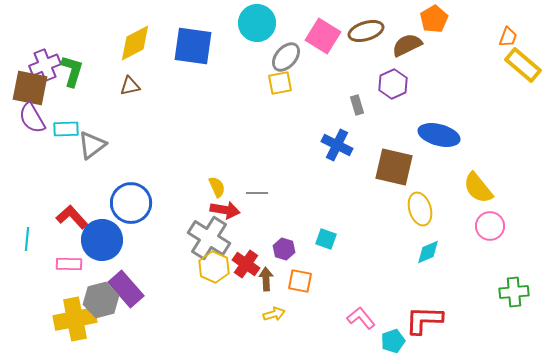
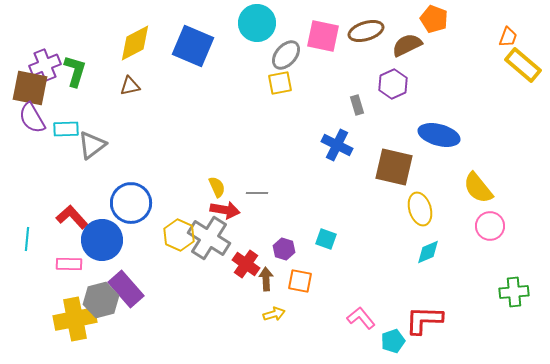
orange pentagon at (434, 19): rotated 20 degrees counterclockwise
pink square at (323, 36): rotated 20 degrees counterclockwise
blue square at (193, 46): rotated 15 degrees clockwise
gray ellipse at (286, 57): moved 2 px up
green L-shape at (72, 71): moved 3 px right
yellow hexagon at (214, 267): moved 35 px left, 32 px up
